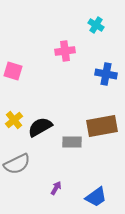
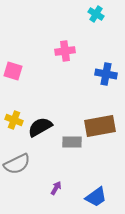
cyan cross: moved 11 px up
yellow cross: rotated 30 degrees counterclockwise
brown rectangle: moved 2 px left
